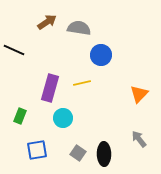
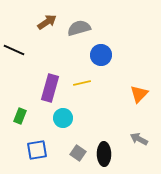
gray semicircle: rotated 25 degrees counterclockwise
gray arrow: rotated 24 degrees counterclockwise
